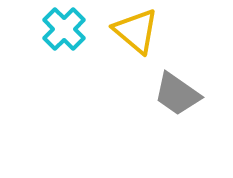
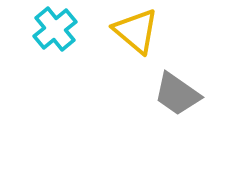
cyan cross: moved 9 px left; rotated 6 degrees clockwise
